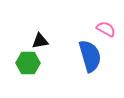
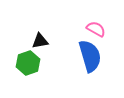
pink semicircle: moved 10 px left
green hexagon: rotated 20 degrees counterclockwise
